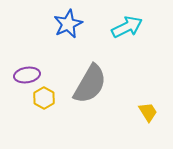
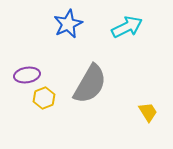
yellow hexagon: rotated 10 degrees clockwise
